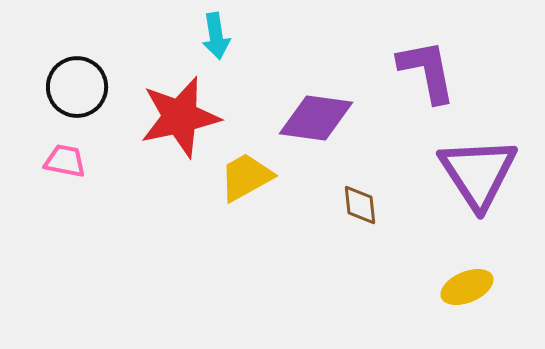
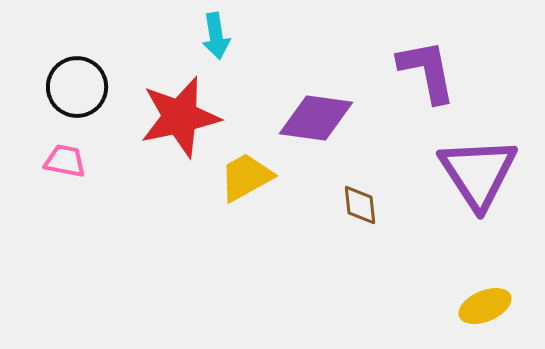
yellow ellipse: moved 18 px right, 19 px down
